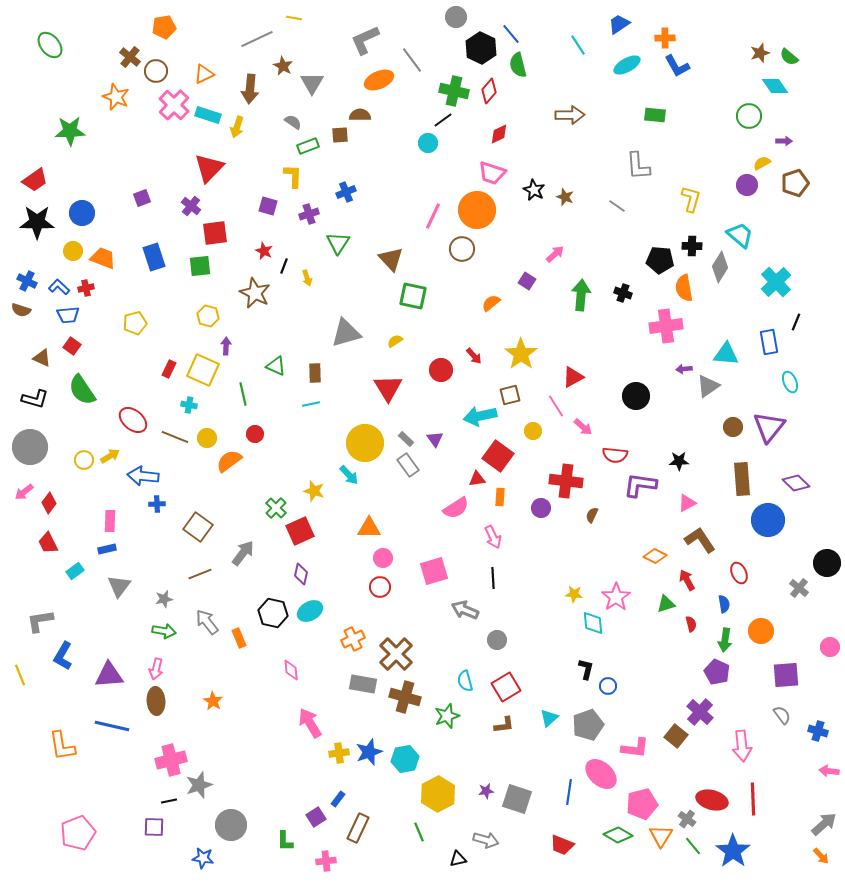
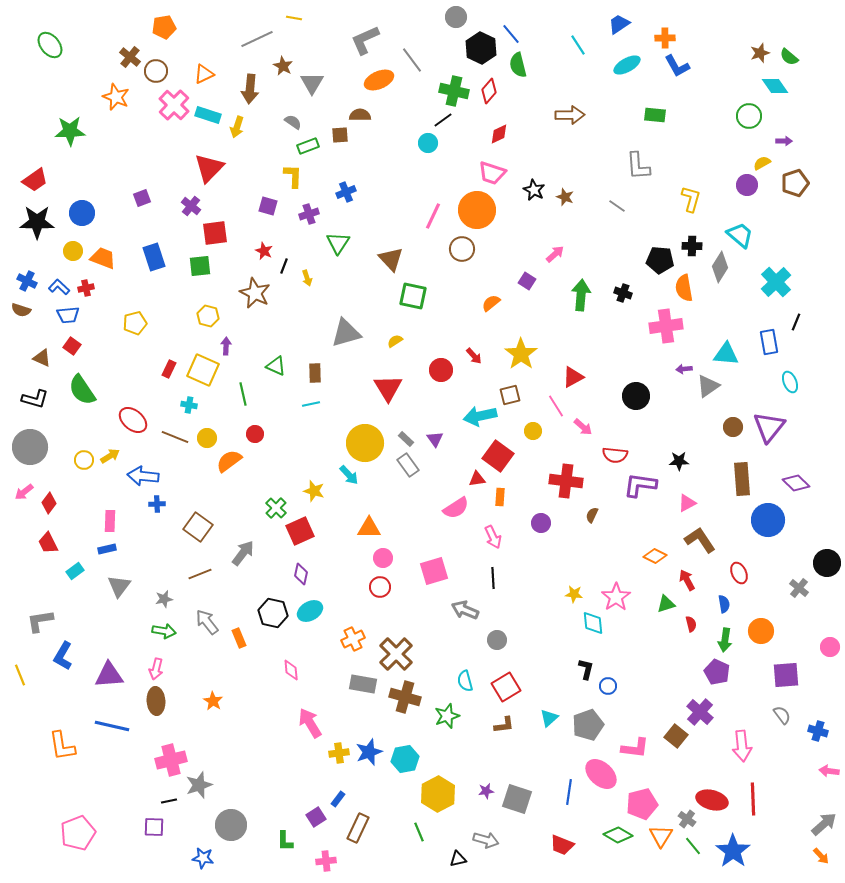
purple circle at (541, 508): moved 15 px down
